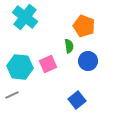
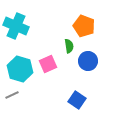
cyan cross: moved 9 px left, 9 px down; rotated 15 degrees counterclockwise
cyan hexagon: moved 2 px down; rotated 10 degrees clockwise
blue square: rotated 18 degrees counterclockwise
